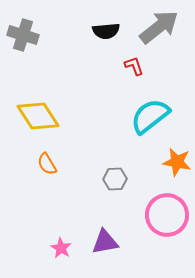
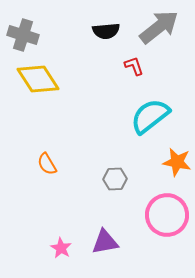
yellow diamond: moved 37 px up
